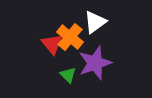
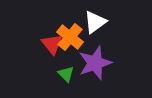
green triangle: moved 2 px left, 1 px up
